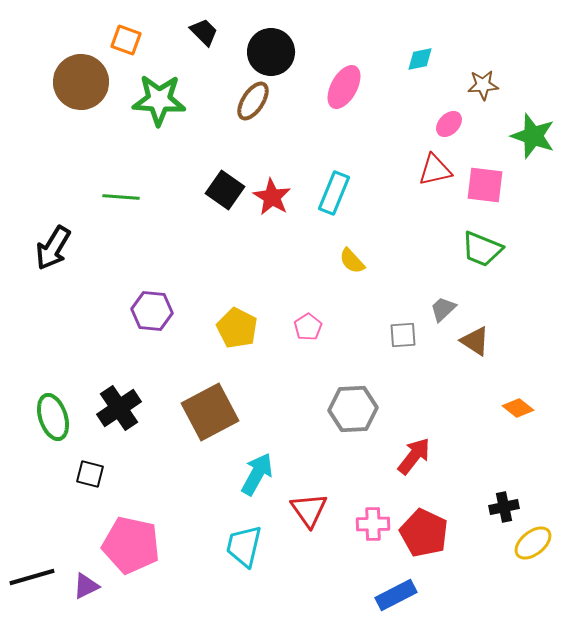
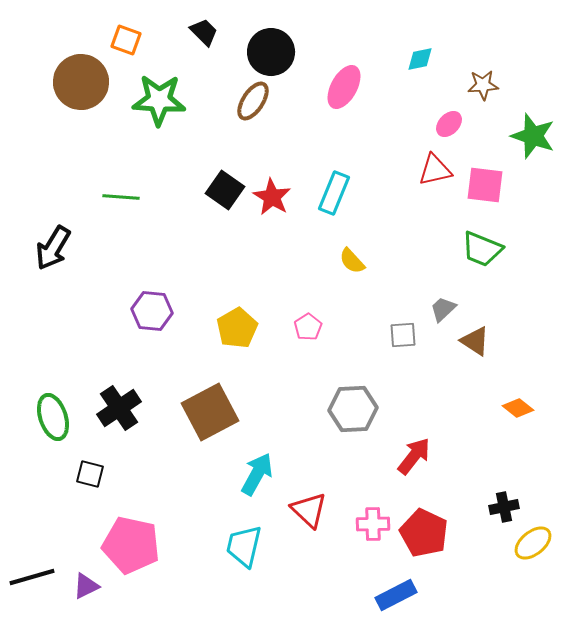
yellow pentagon at (237, 328): rotated 15 degrees clockwise
red triangle at (309, 510): rotated 12 degrees counterclockwise
